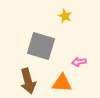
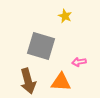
orange triangle: moved 1 px left, 1 px up
